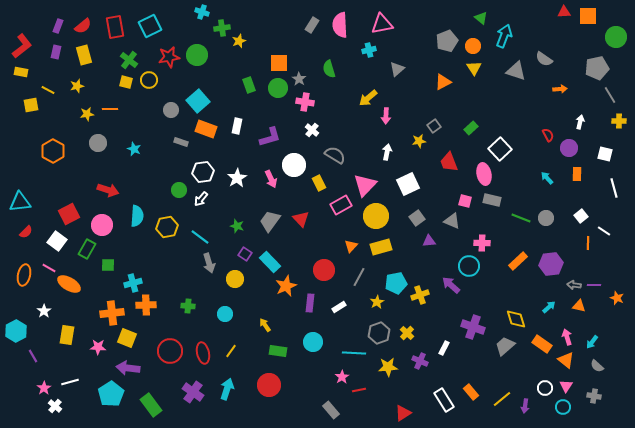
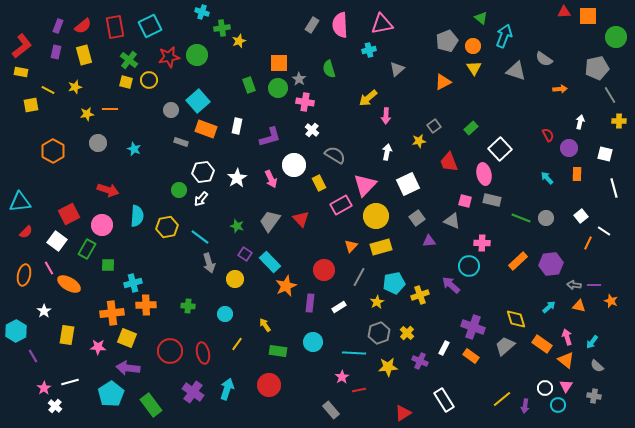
yellow star at (77, 86): moved 2 px left, 1 px down
orange line at (588, 243): rotated 24 degrees clockwise
pink line at (49, 268): rotated 32 degrees clockwise
cyan pentagon at (396, 283): moved 2 px left
orange star at (617, 298): moved 6 px left, 3 px down
yellow line at (231, 351): moved 6 px right, 7 px up
orange rectangle at (471, 392): moved 36 px up; rotated 14 degrees counterclockwise
cyan circle at (563, 407): moved 5 px left, 2 px up
